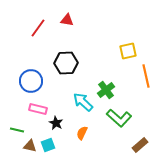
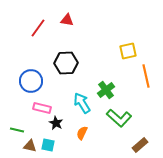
cyan arrow: moved 1 px left, 1 px down; rotated 15 degrees clockwise
pink rectangle: moved 4 px right, 1 px up
cyan square: rotated 32 degrees clockwise
